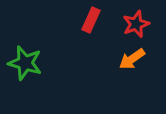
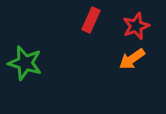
red star: moved 2 px down
